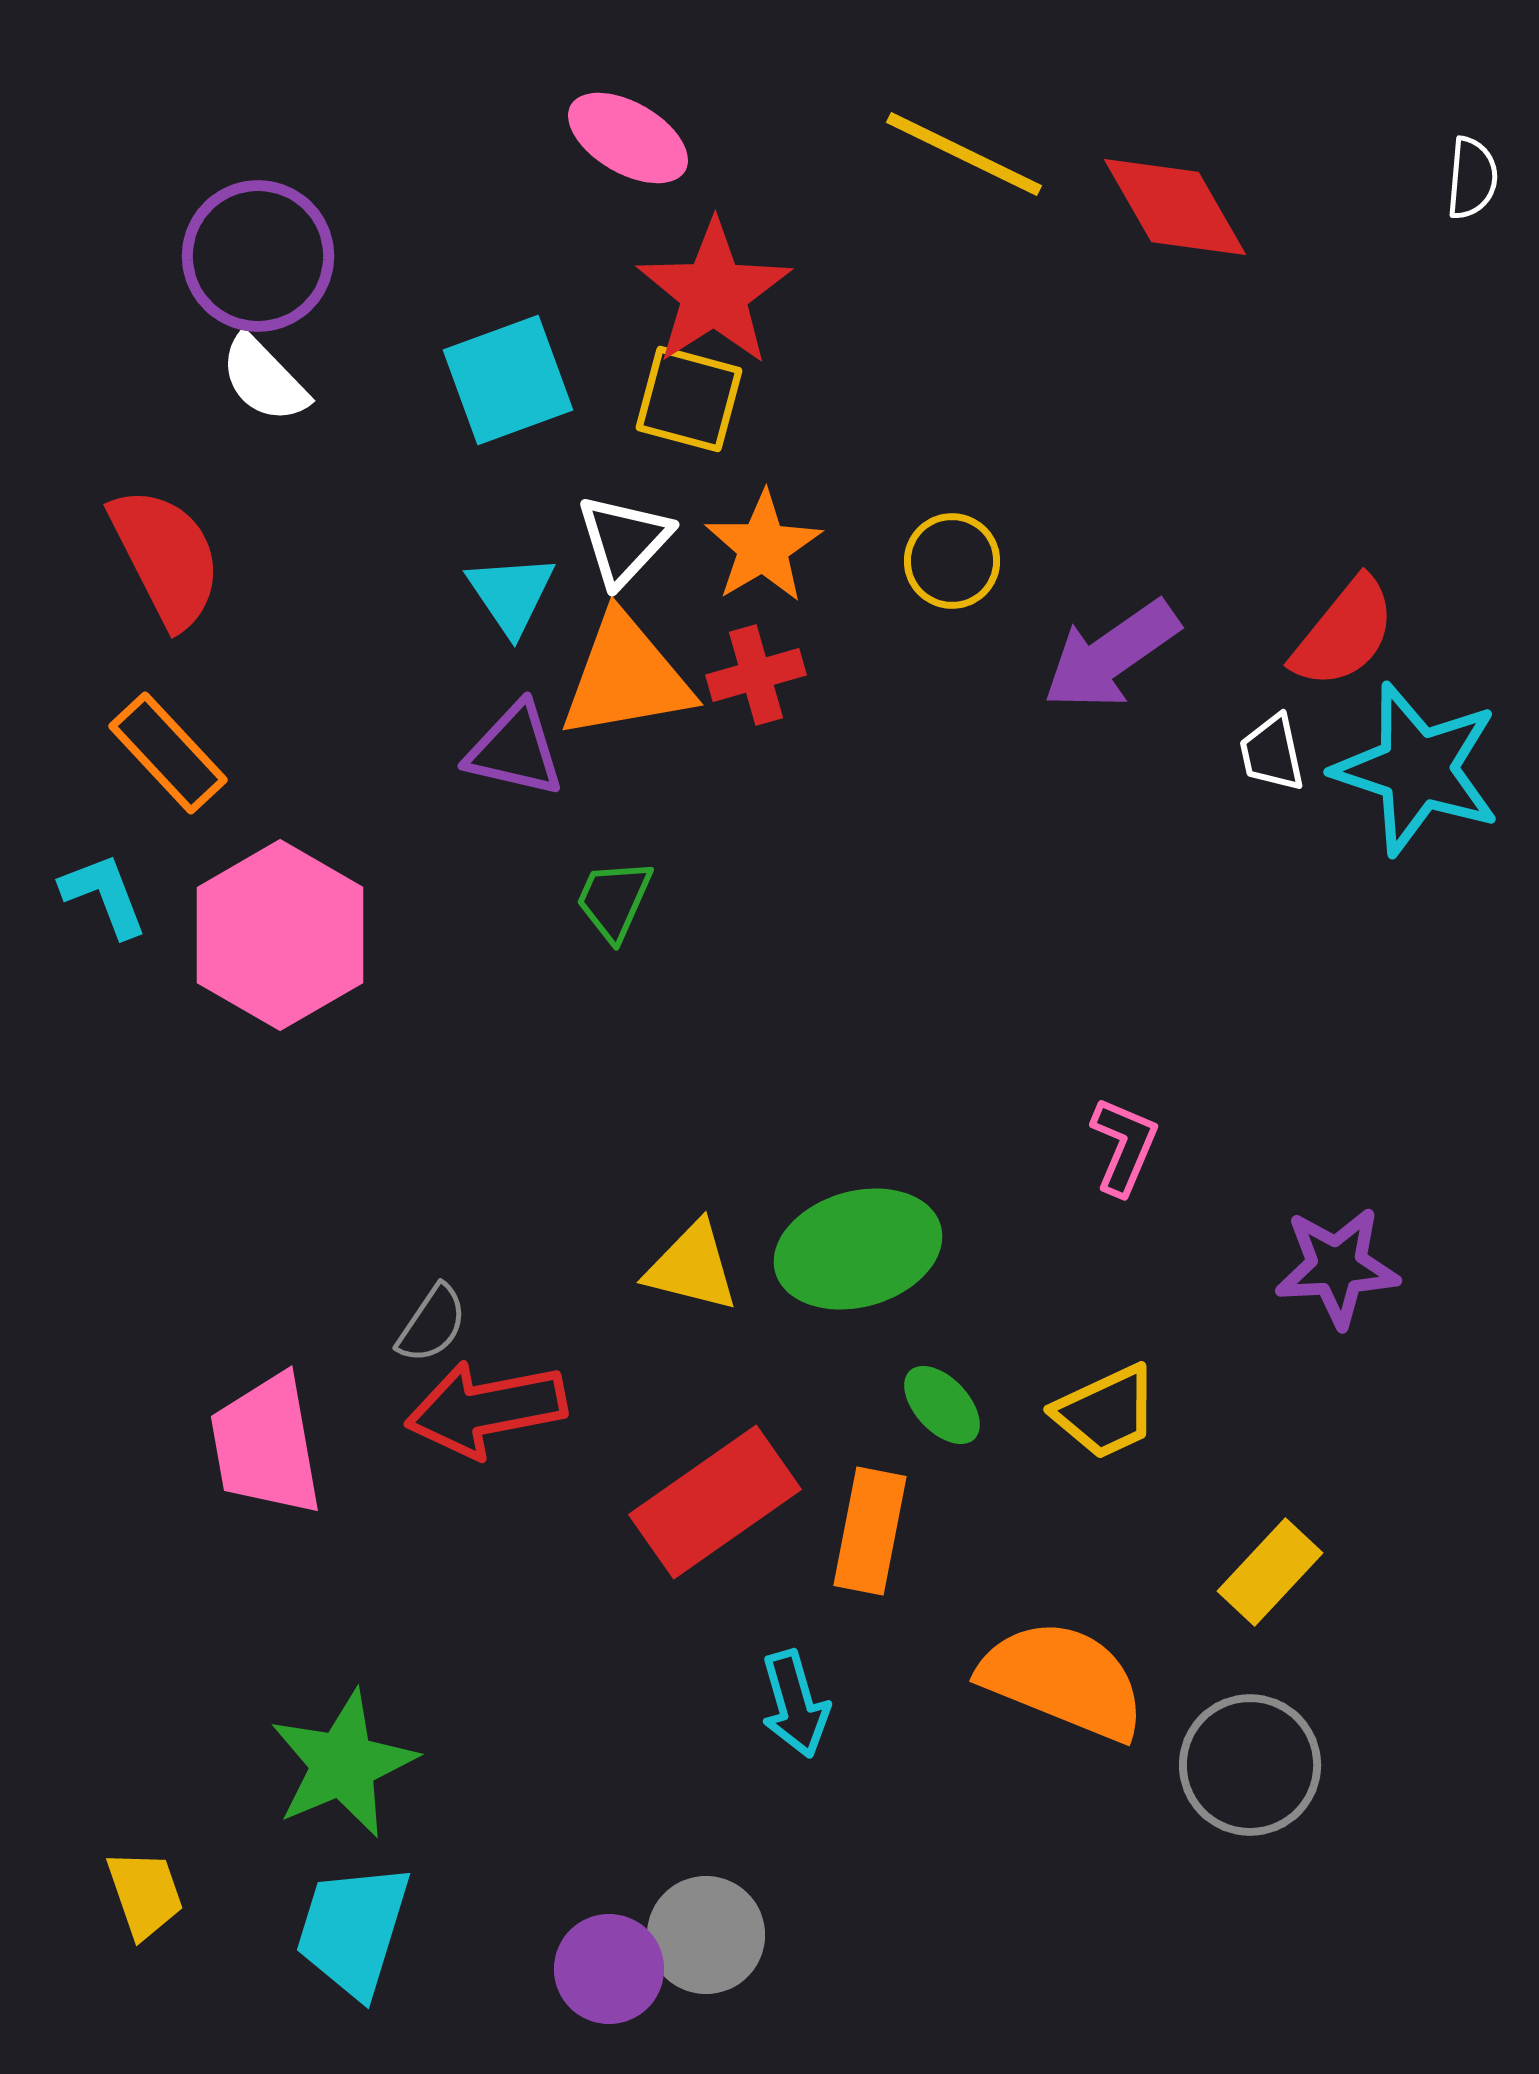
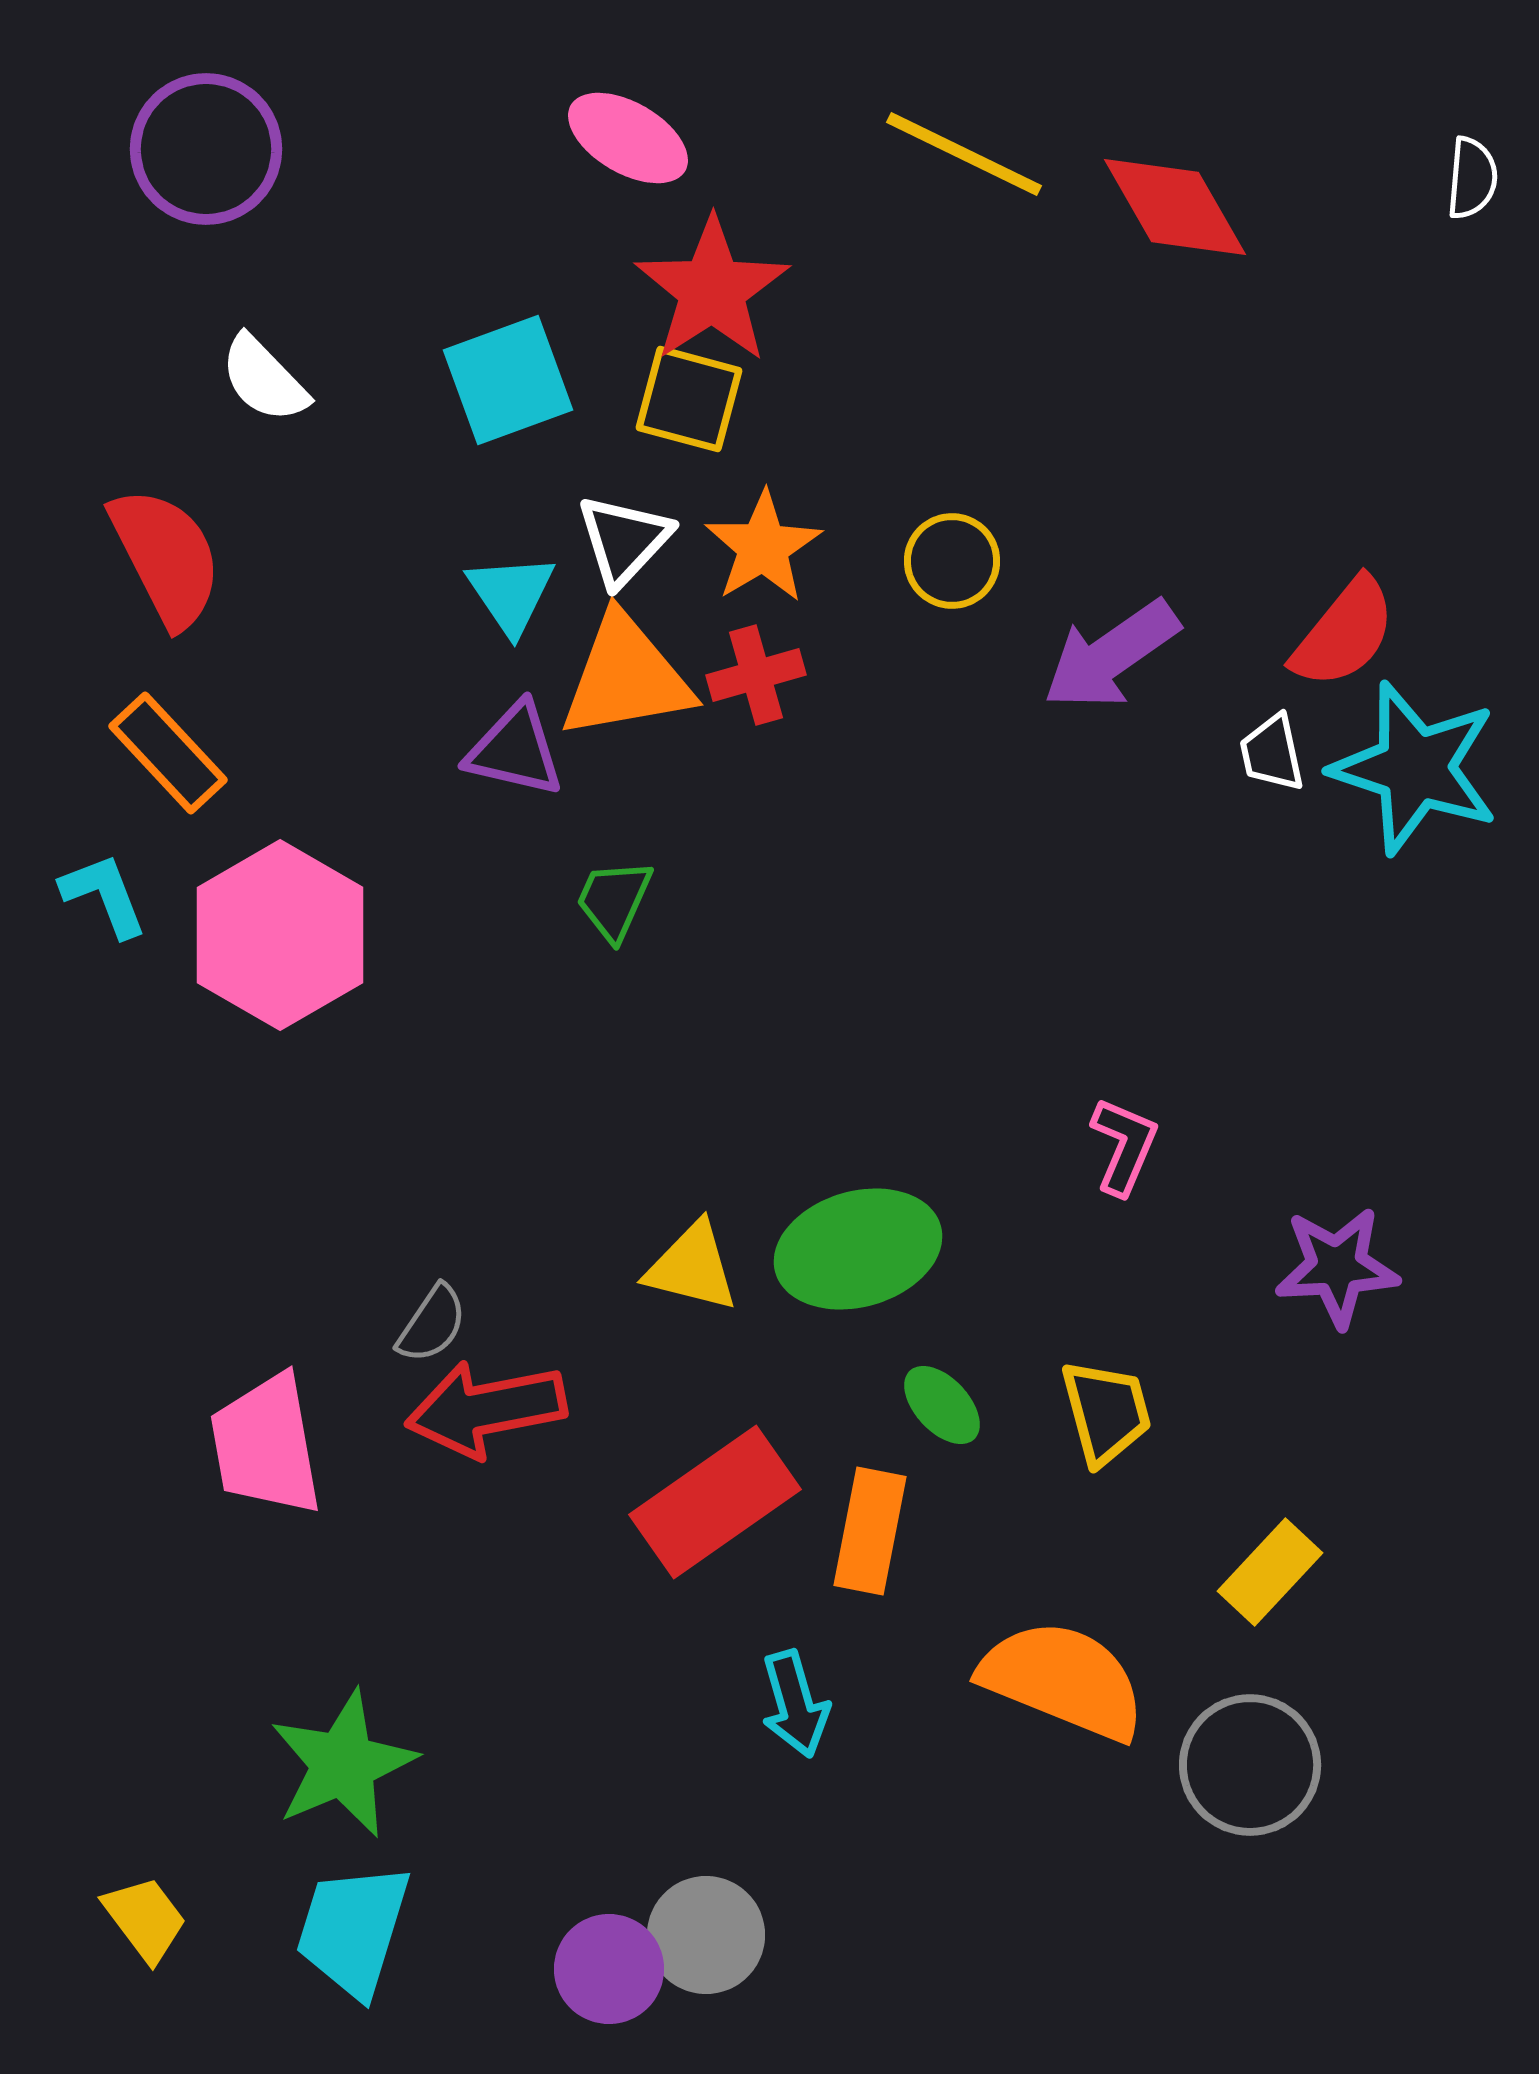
purple circle at (258, 256): moved 52 px left, 107 px up
red star at (714, 293): moved 2 px left, 3 px up
cyan star at (1417, 769): moved 2 px left, 1 px up
yellow trapezoid at (1106, 1412): rotated 80 degrees counterclockwise
yellow trapezoid at (145, 1894): moved 25 px down; rotated 18 degrees counterclockwise
